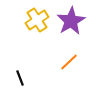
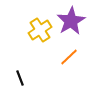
yellow cross: moved 3 px right, 10 px down
orange line: moved 5 px up
